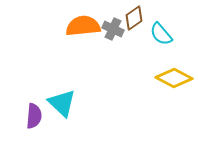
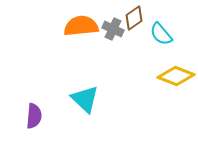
orange semicircle: moved 2 px left
yellow diamond: moved 2 px right, 2 px up; rotated 6 degrees counterclockwise
cyan triangle: moved 23 px right, 4 px up
